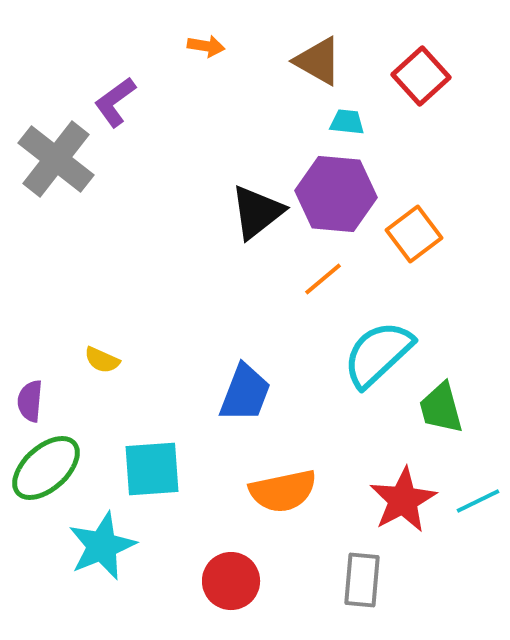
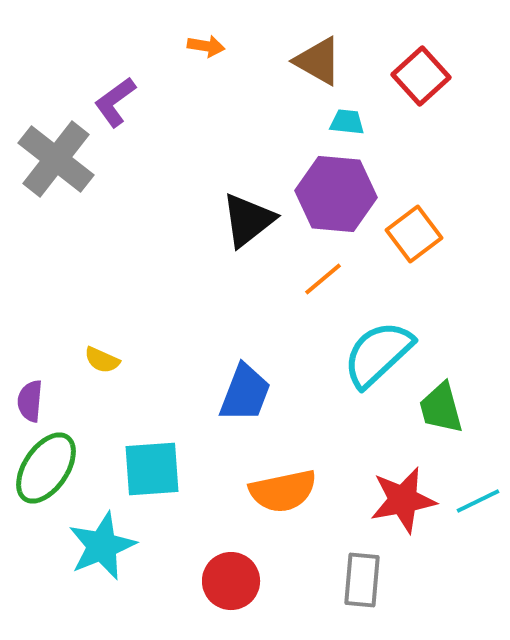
black triangle: moved 9 px left, 8 px down
green ellipse: rotated 14 degrees counterclockwise
red star: rotated 18 degrees clockwise
